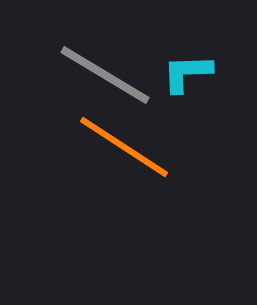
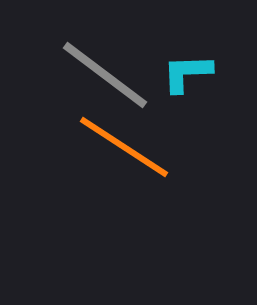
gray line: rotated 6 degrees clockwise
